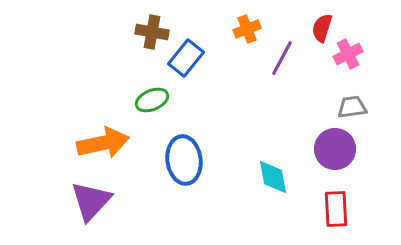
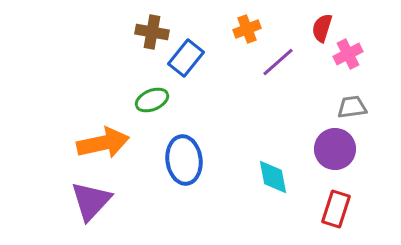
purple line: moved 4 px left, 4 px down; rotated 21 degrees clockwise
red rectangle: rotated 21 degrees clockwise
